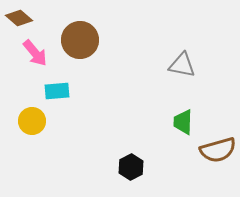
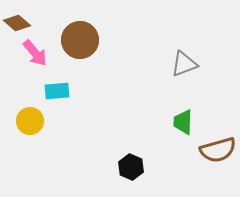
brown diamond: moved 2 px left, 5 px down
gray triangle: moved 2 px right, 1 px up; rotated 32 degrees counterclockwise
yellow circle: moved 2 px left
black hexagon: rotated 10 degrees counterclockwise
